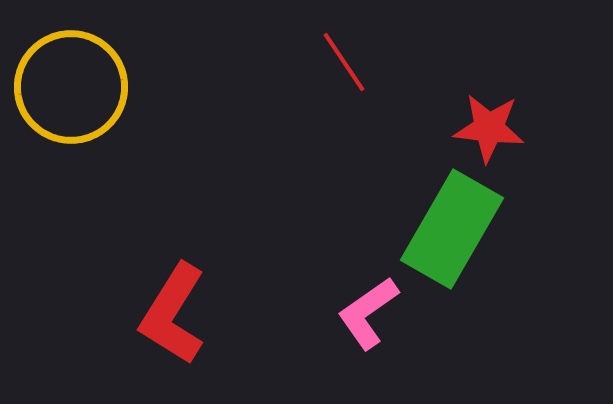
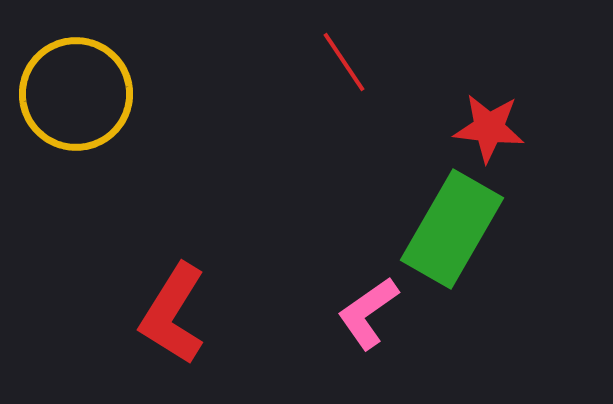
yellow circle: moved 5 px right, 7 px down
